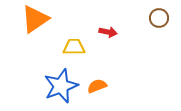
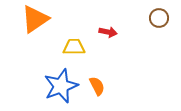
orange semicircle: rotated 84 degrees clockwise
